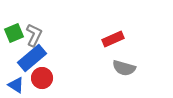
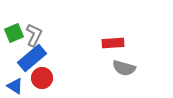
red rectangle: moved 4 px down; rotated 20 degrees clockwise
blue triangle: moved 1 px left, 1 px down
